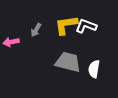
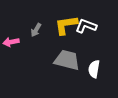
gray trapezoid: moved 1 px left, 2 px up
